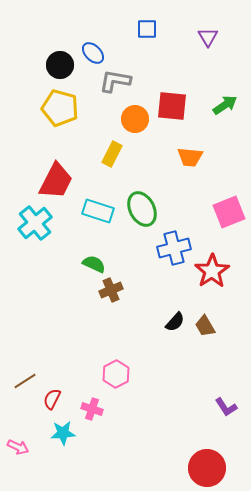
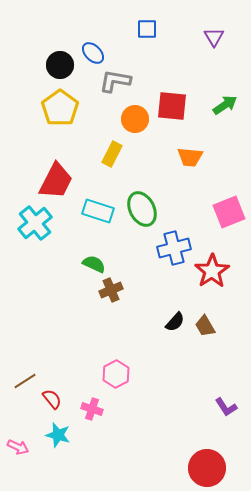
purple triangle: moved 6 px right
yellow pentagon: rotated 21 degrees clockwise
red semicircle: rotated 115 degrees clockwise
cyan star: moved 5 px left, 2 px down; rotated 20 degrees clockwise
